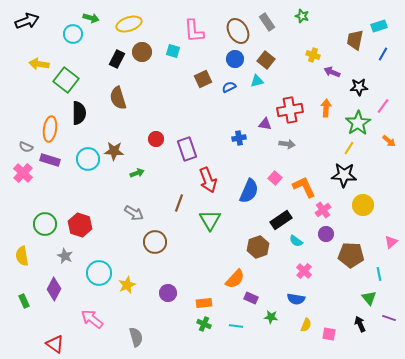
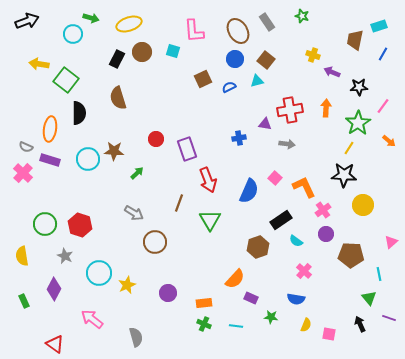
green arrow at (137, 173): rotated 24 degrees counterclockwise
